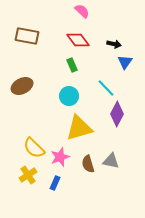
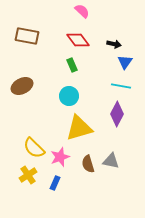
cyan line: moved 15 px right, 2 px up; rotated 36 degrees counterclockwise
